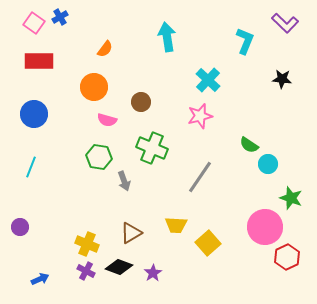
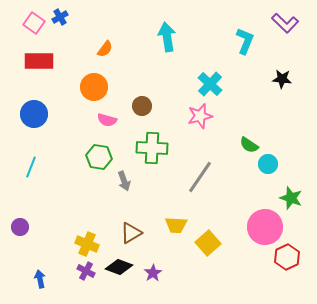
cyan cross: moved 2 px right, 4 px down
brown circle: moved 1 px right, 4 px down
green cross: rotated 20 degrees counterclockwise
blue arrow: rotated 78 degrees counterclockwise
